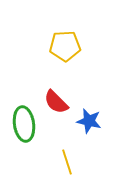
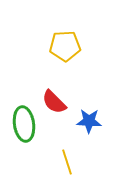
red semicircle: moved 2 px left
blue star: rotated 10 degrees counterclockwise
